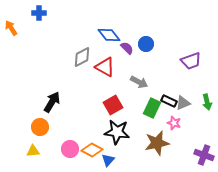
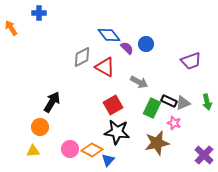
purple cross: rotated 24 degrees clockwise
